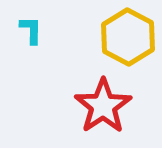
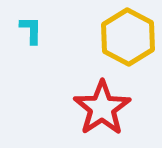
red star: moved 1 px left, 2 px down
